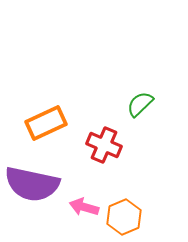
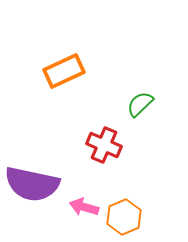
orange rectangle: moved 18 px right, 52 px up
